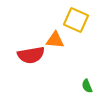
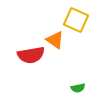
orange triangle: rotated 30 degrees clockwise
green semicircle: moved 9 px left, 2 px down; rotated 80 degrees counterclockwise
